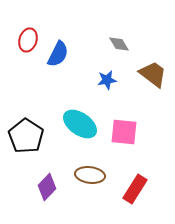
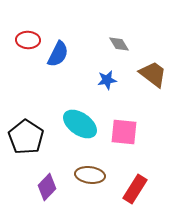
red ellipse: rotated 75 degrees clockwise
black pentagon: moved 1 px down
